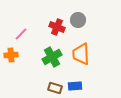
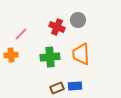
green cross: moved 2 px left; rotated 24 degrees clockwise
brown rectangle: moved 2 px right; rotated 40 degrees counterclockwise
